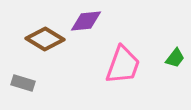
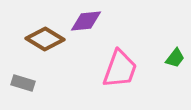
pink trapezoid: moved 3 px left, 4 px down
